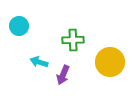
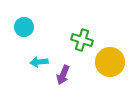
cyan circle: moved 5 px right, 1 px down
green cross: moved 9 px right; rotated 20 degrees clockwise
cyan arrow: rotated 24 degrees counterclockwise
